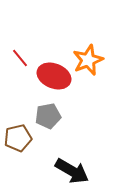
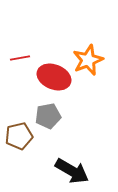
red line: rotated 60 degrees counterclockwise
red ellipse: moved 1 px down
brown pentagon: moved 1 px right, 2 px up
